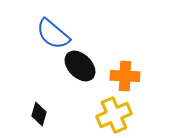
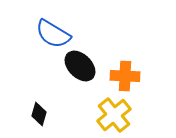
blue semicircle: rotated 9 degrees counterclockwise
yellow cross: rotated 16 degrees counterclockwise
